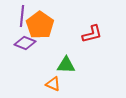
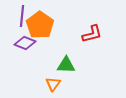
orange triangle: rotated 42 degrees clockwise
